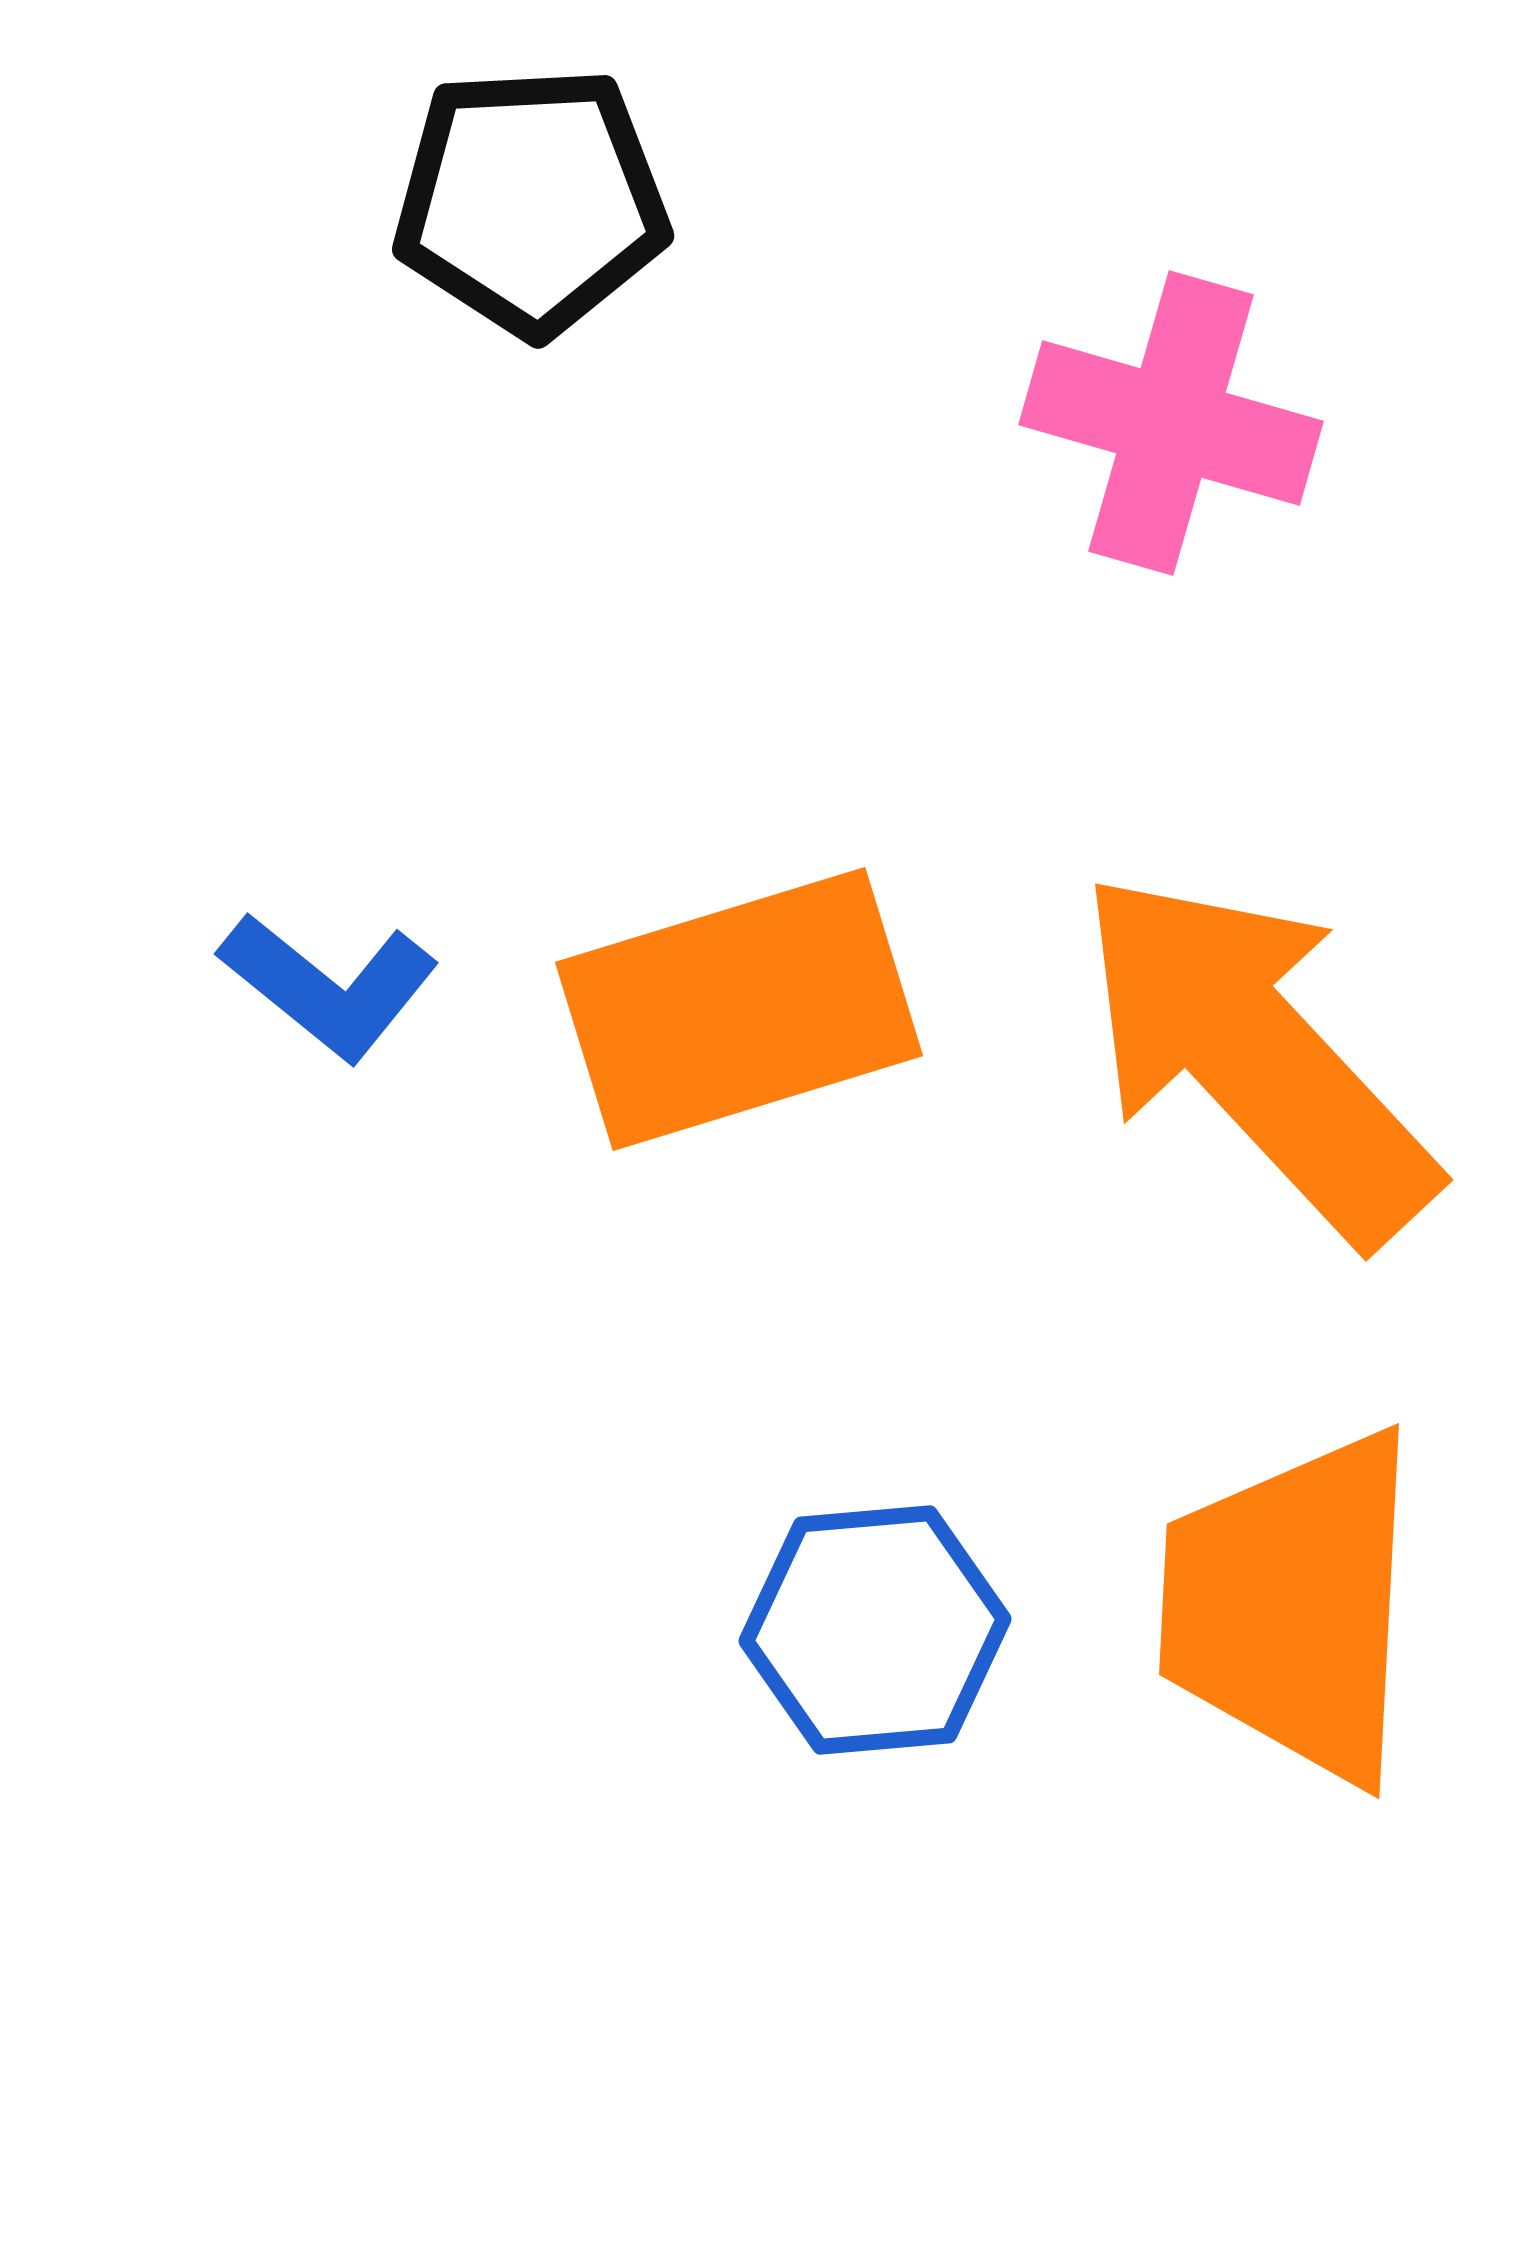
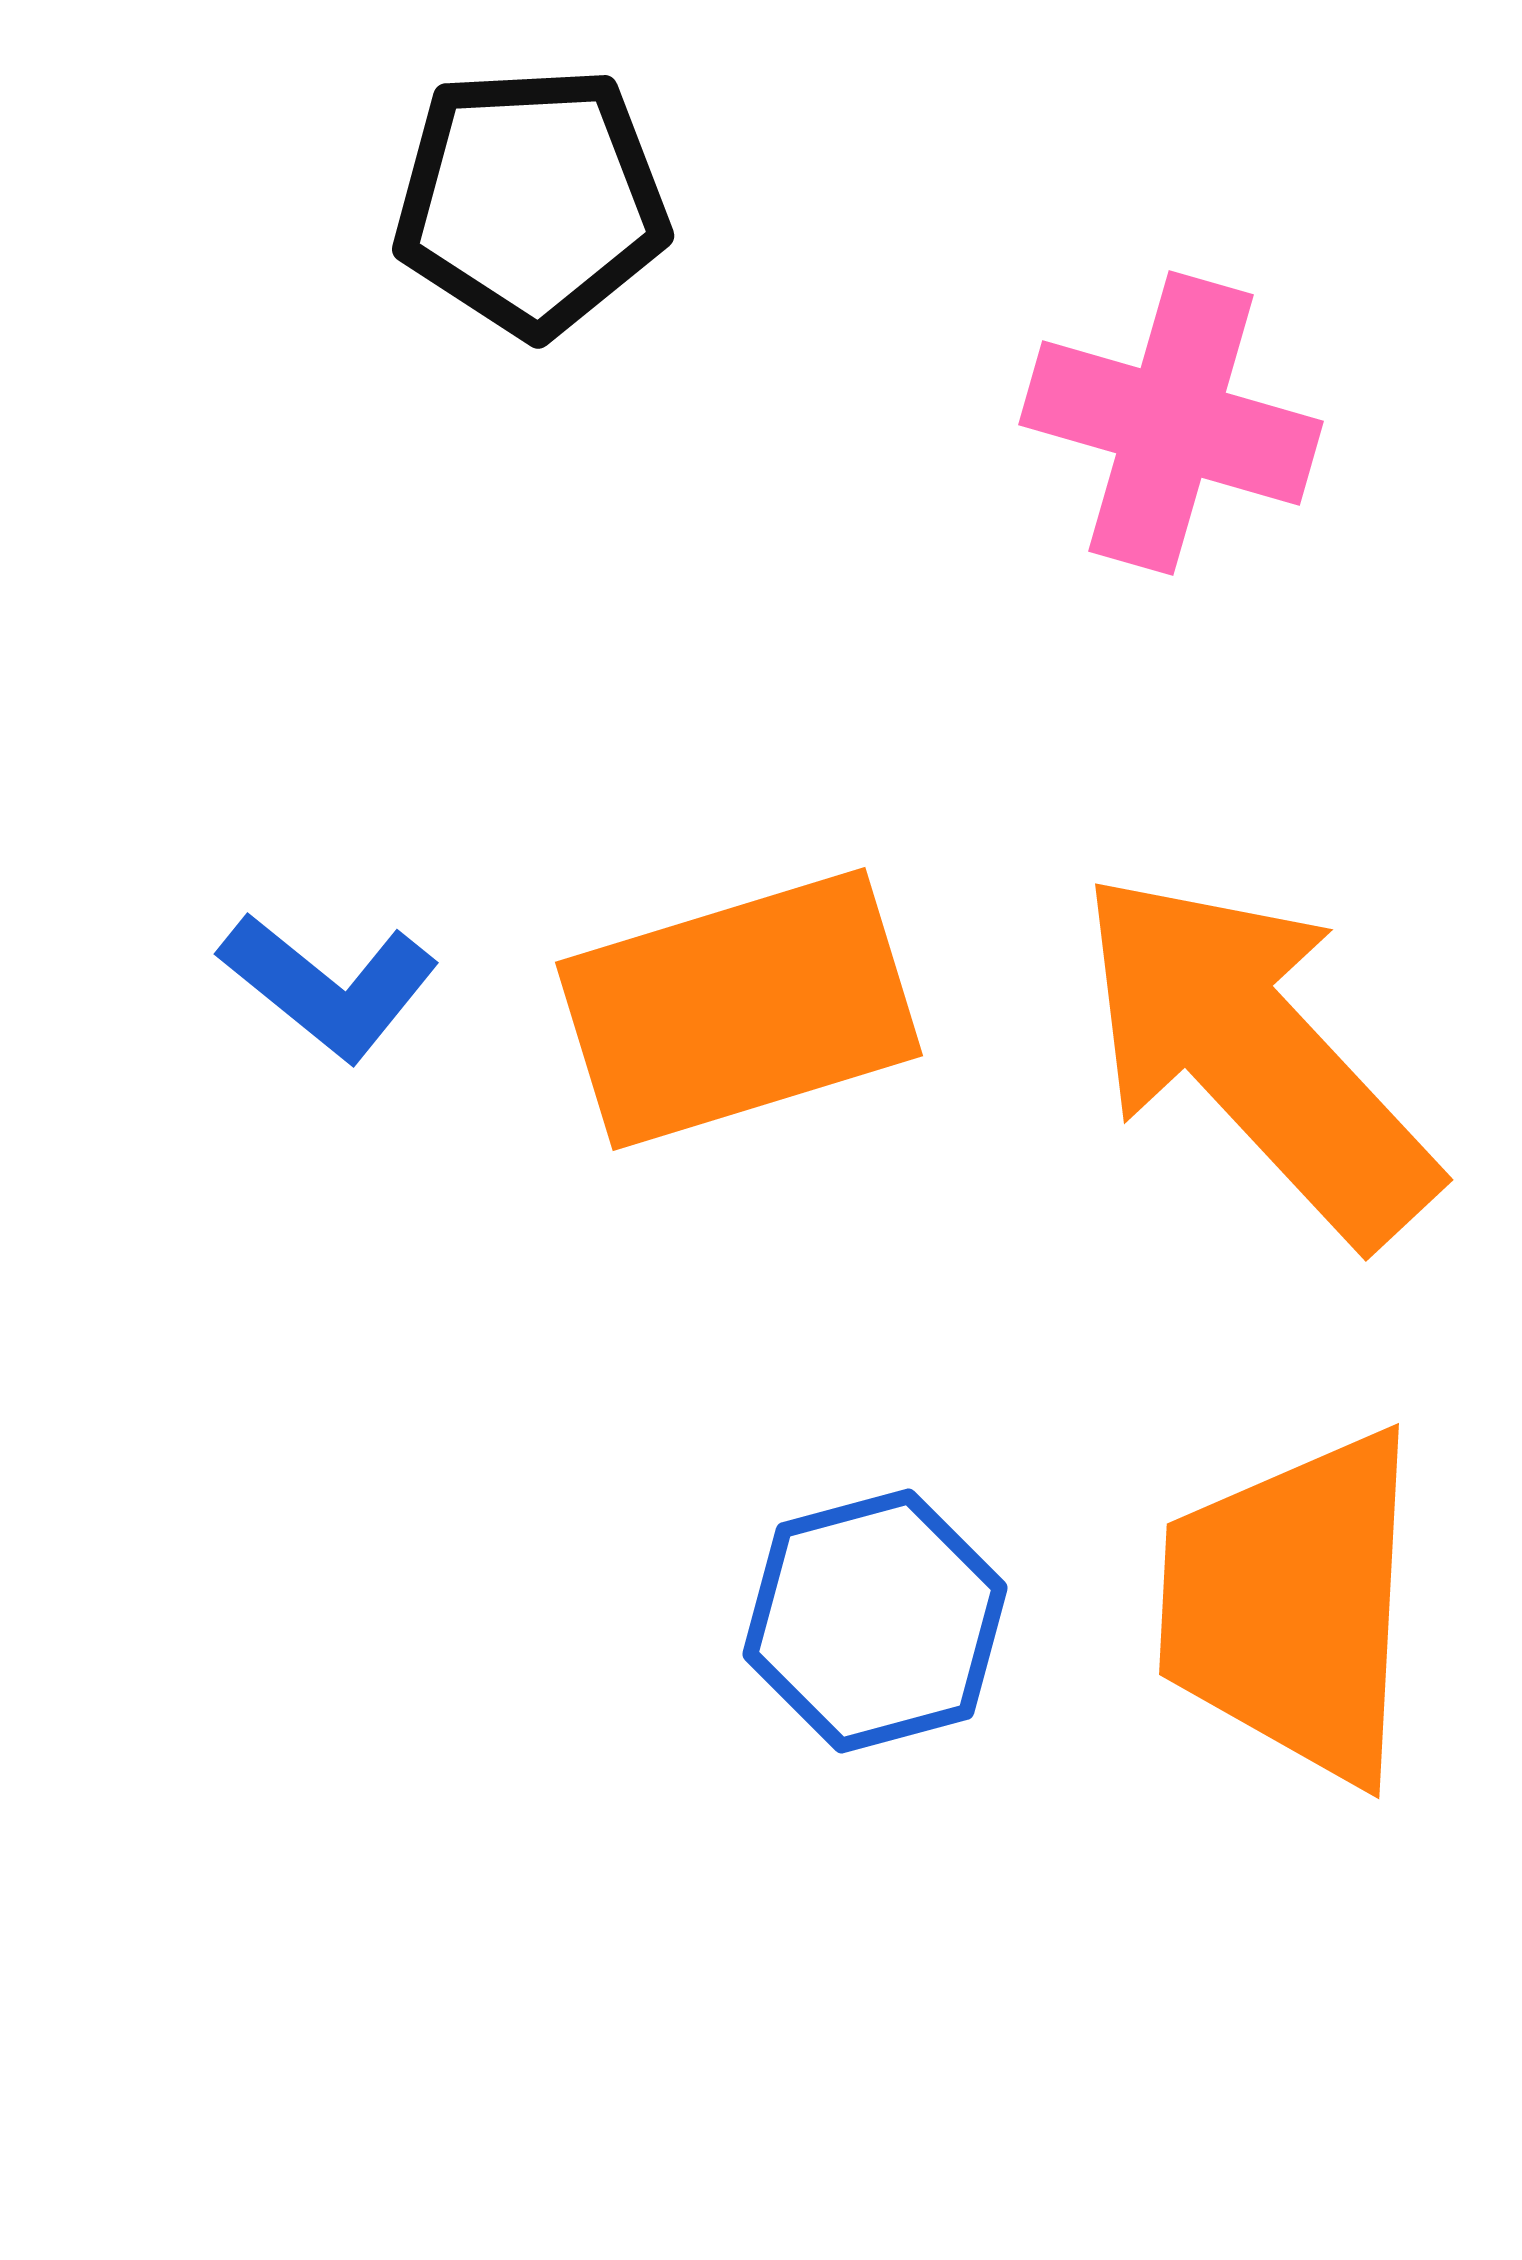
blue hexagon: moved 9 px up; rotated 10 degrees counterclockwise
